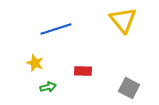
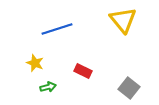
blue line: moved 1 px right
red rectangle: rotated 24 degrees clockwise
gray square: rotated 10 degrees clockwise
